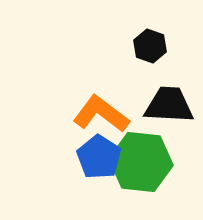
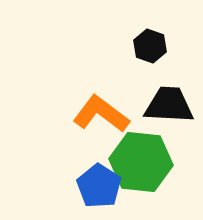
blue pentagon: moved 29 px down
